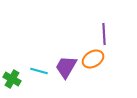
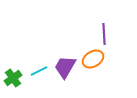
purple trapezoid: moved 1 px left
cyan line: rotated 42 degrees counterclockwise
green cross: moved 1 px right, 1 px up; rotated 24 degrees clockwise
